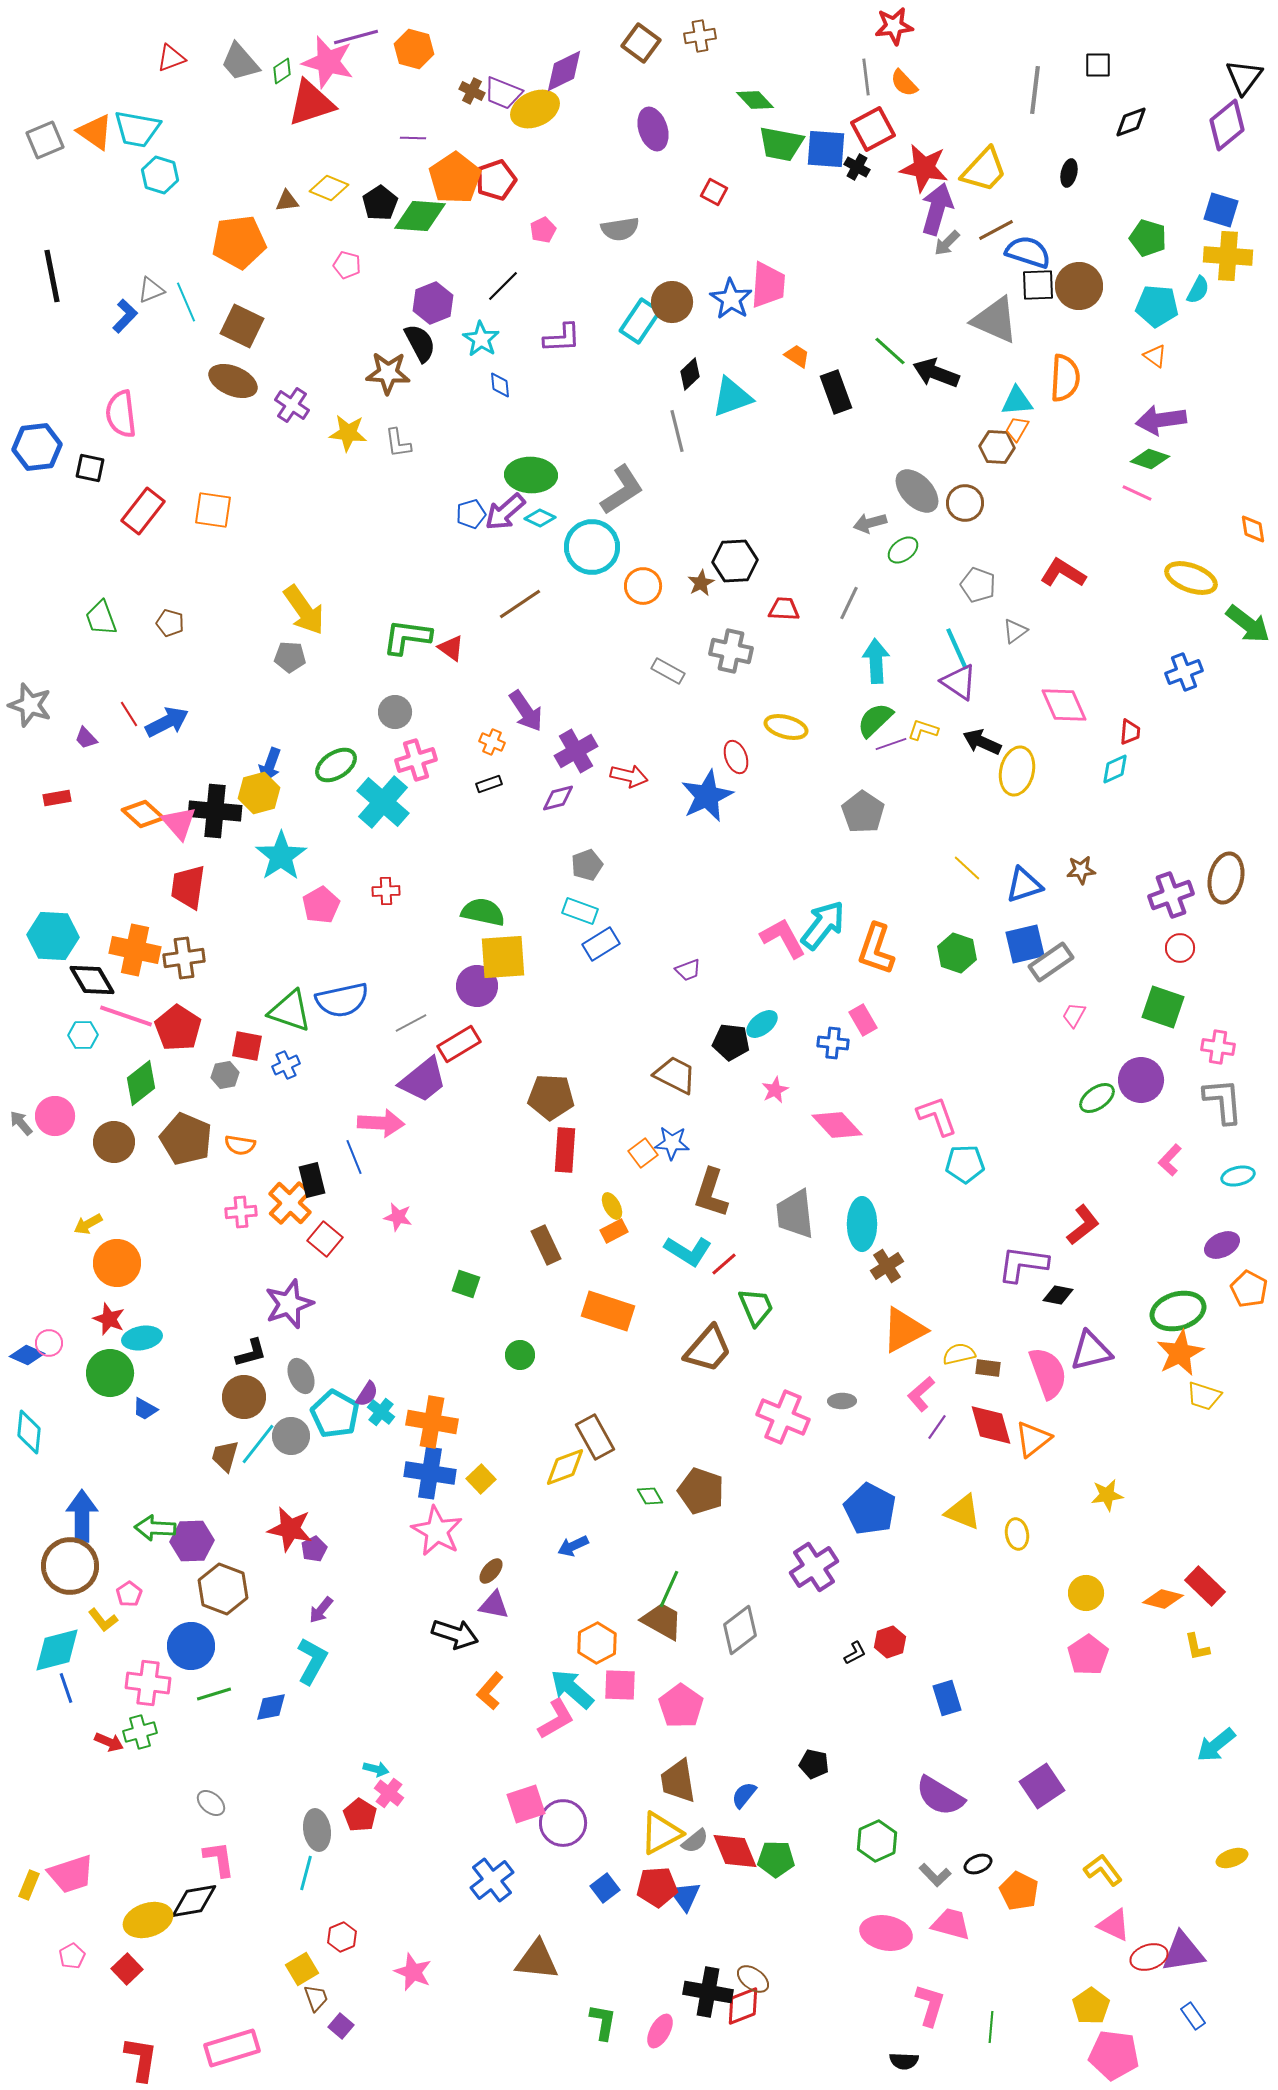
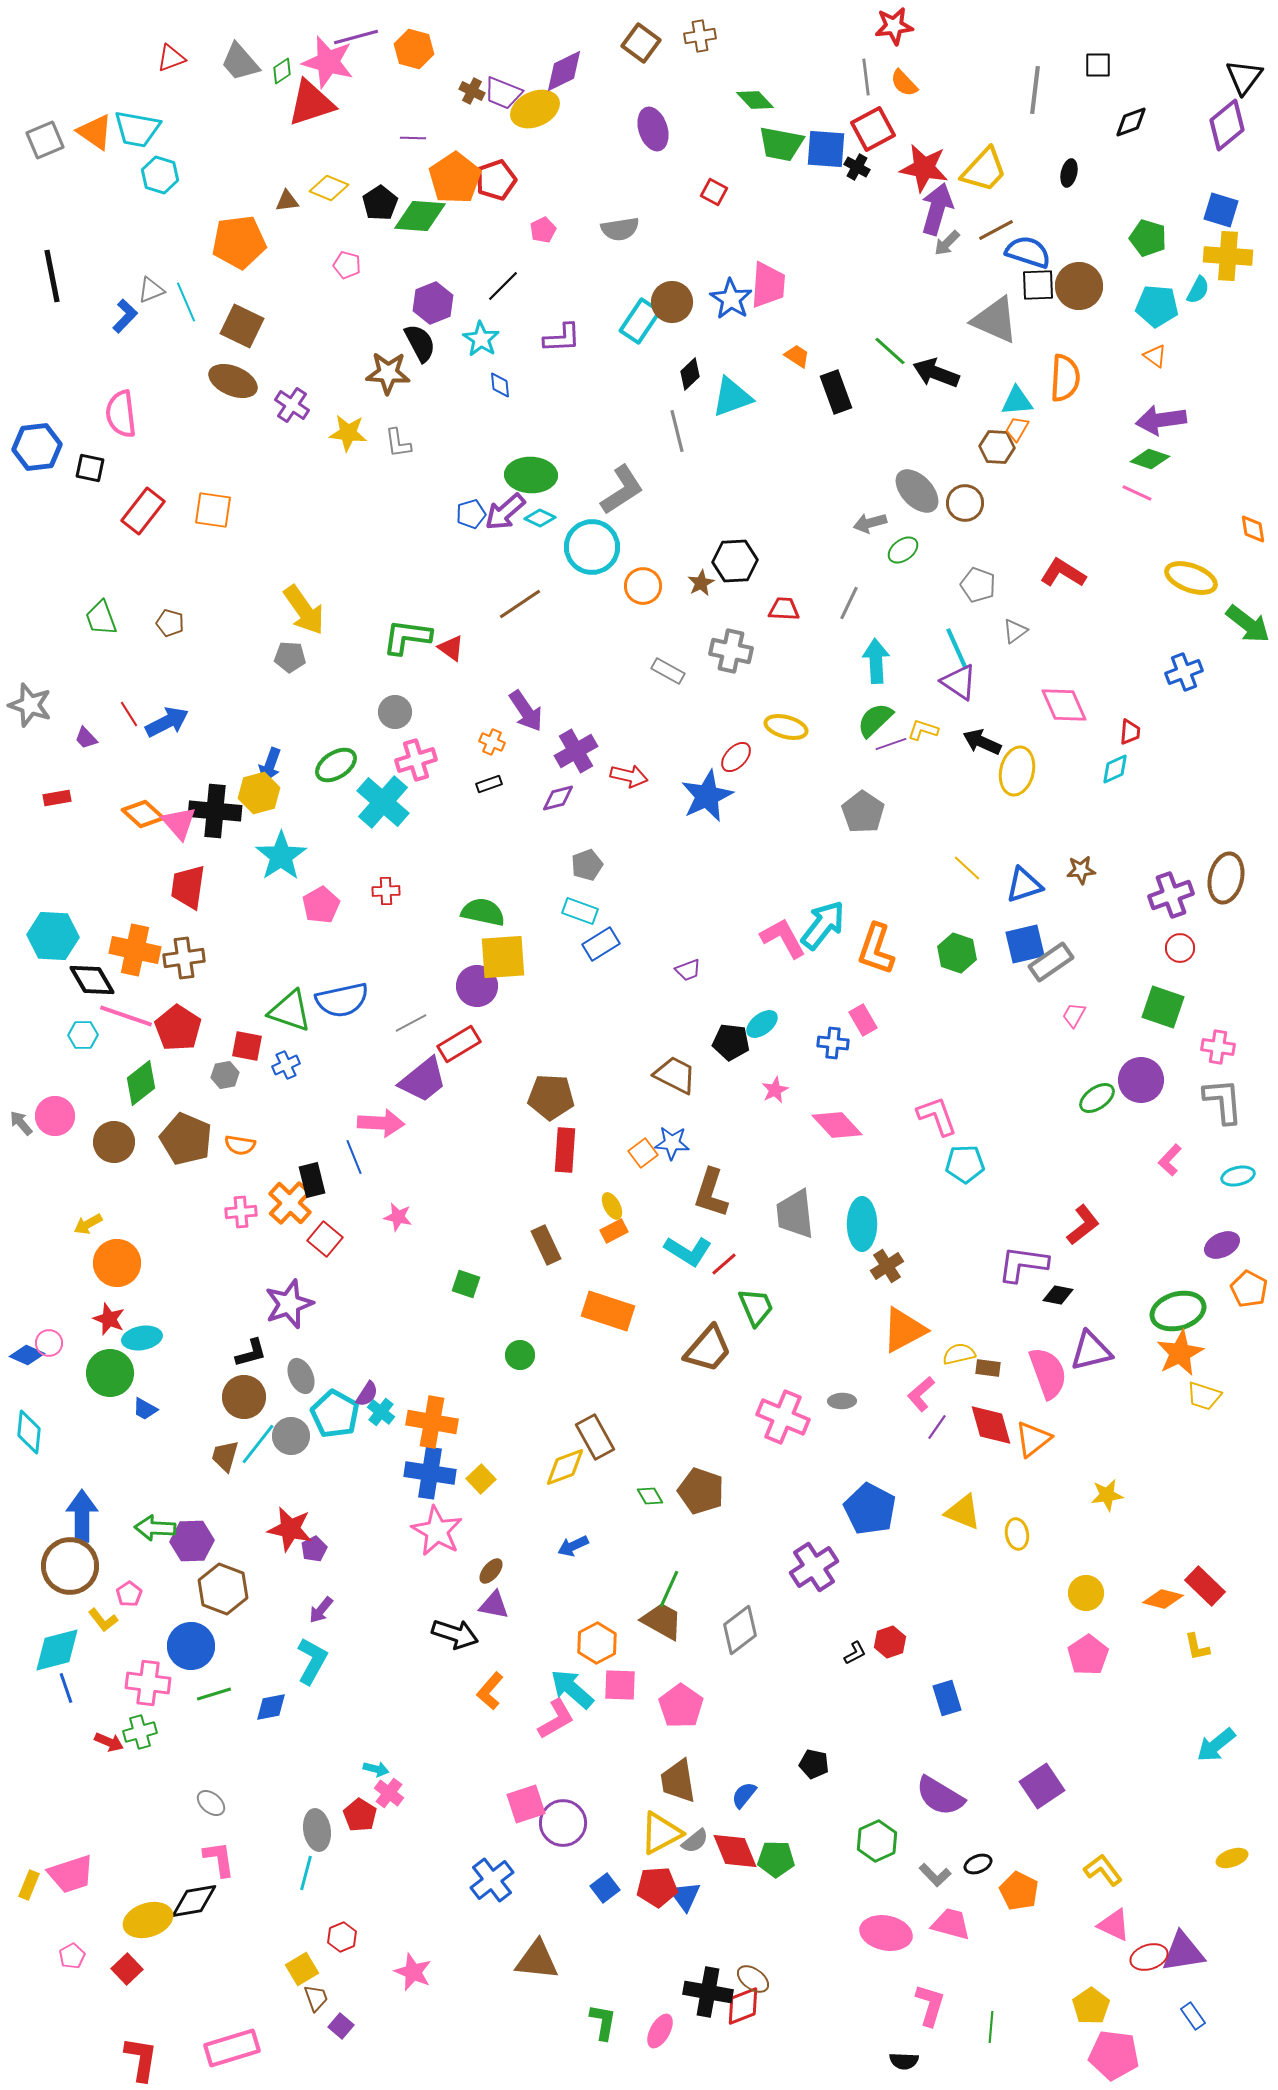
red ellipse at (736, 757): rotated 64 degrees clockwise
